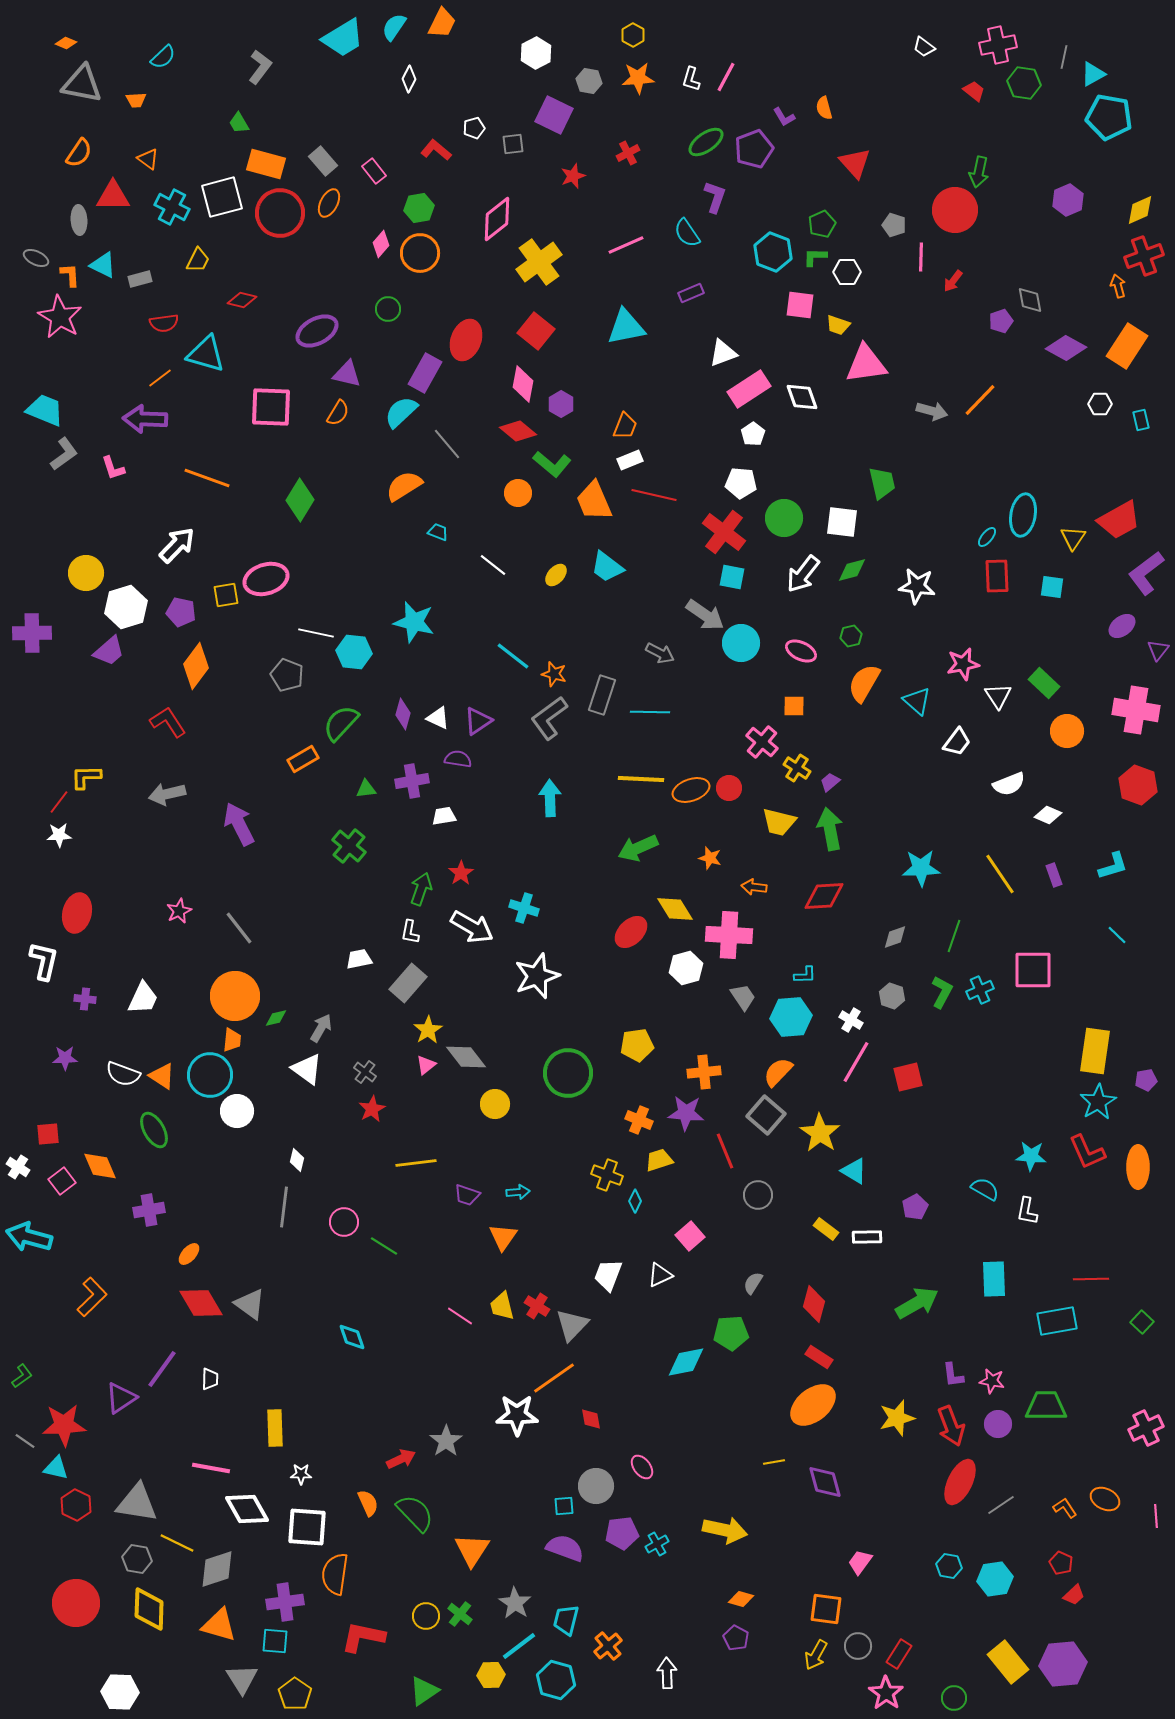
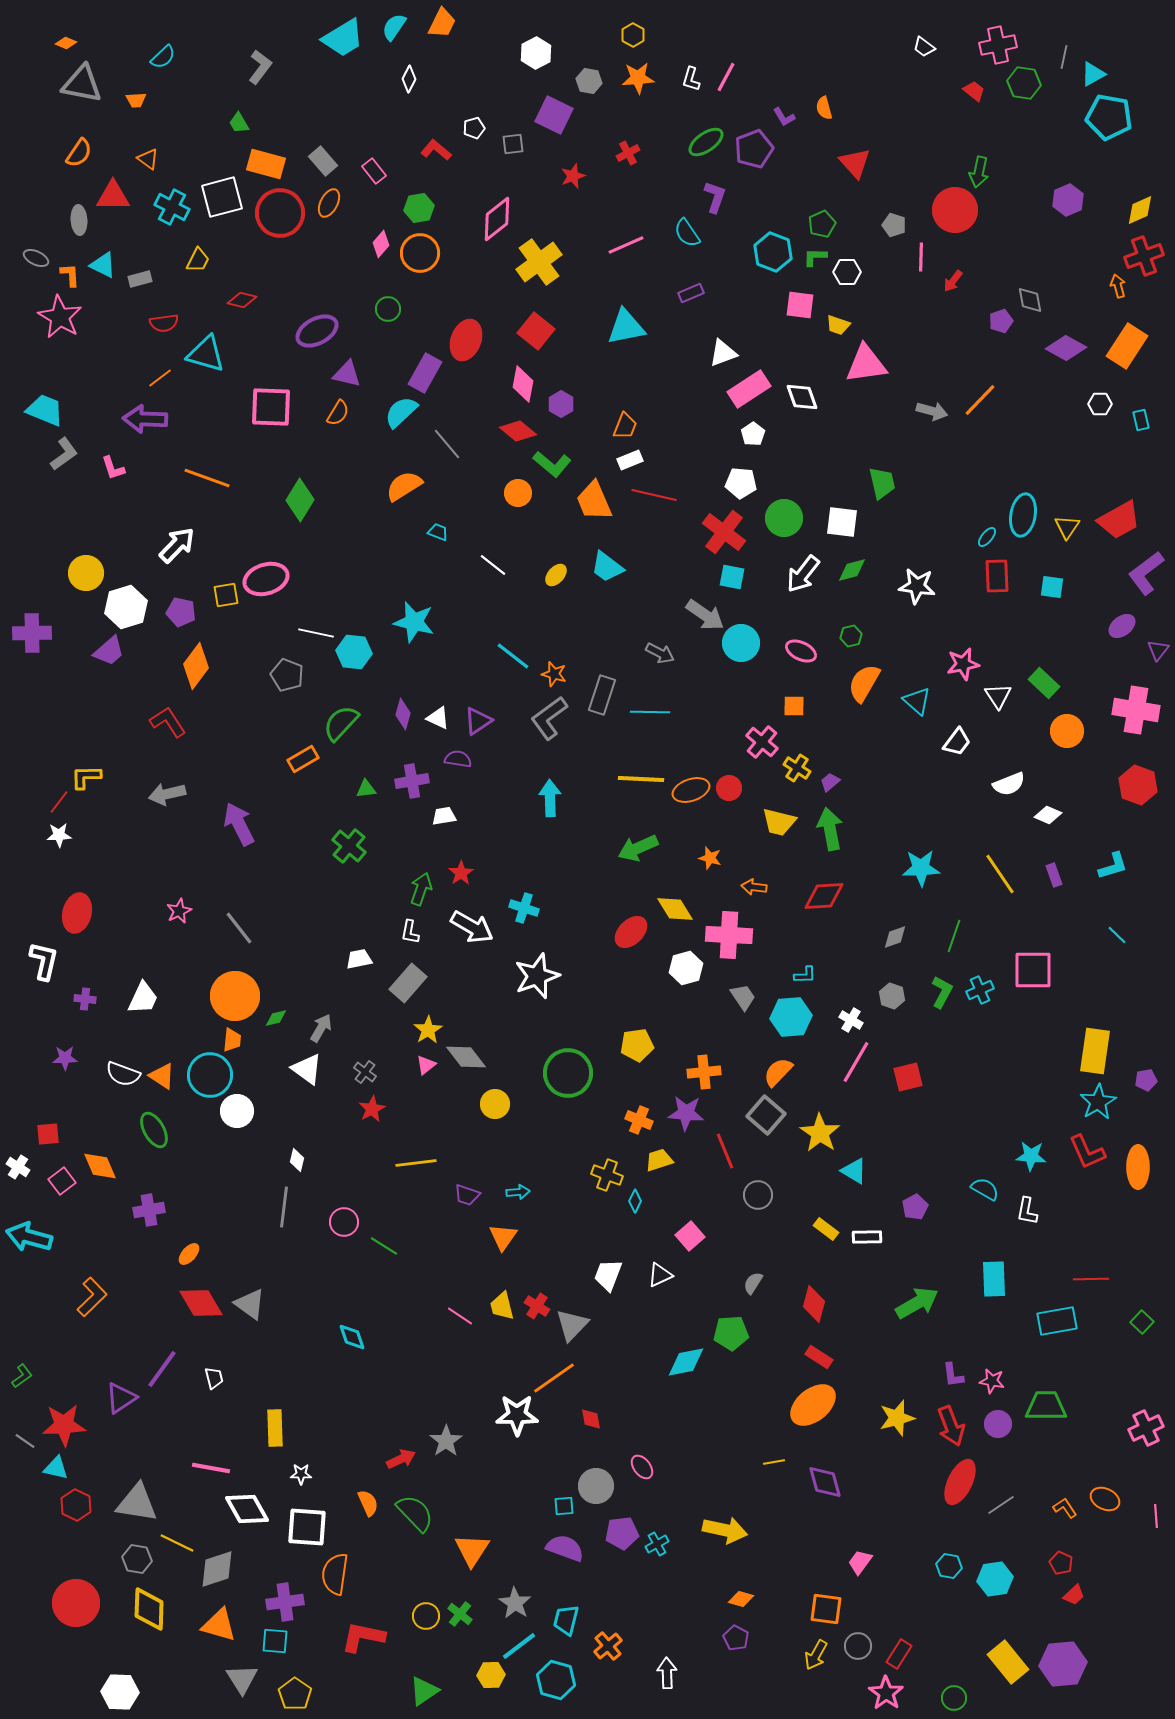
yellow triangle at (1073, 538): moved 6 px left, 11 px up
white trapezoid at (210, 1379): moved 4 px right, 1 px up; rotated 15 degrees counterclockwise
